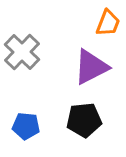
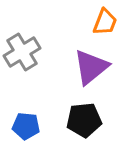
orange trapezoid: moved 3 px left, 1 px up
gray cross: rotated 15 degrees clockwise
purple triangle: rotated 12 degrees counterclockwise
